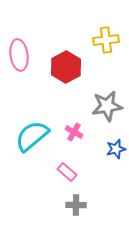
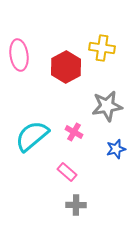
yellow cross: moved 4 px left, 8 px down; rotated 15 degrees clockwise
